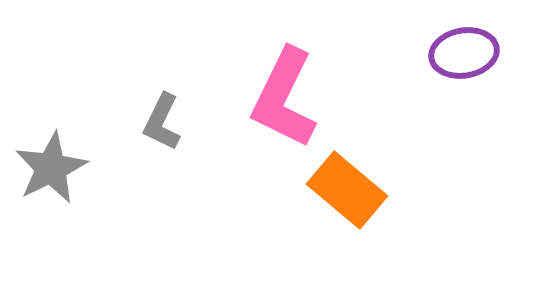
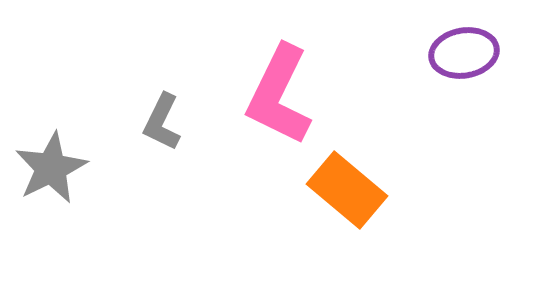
pink L-shape: moved 5 px left, 3 px up
